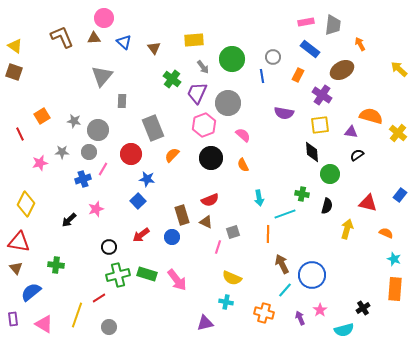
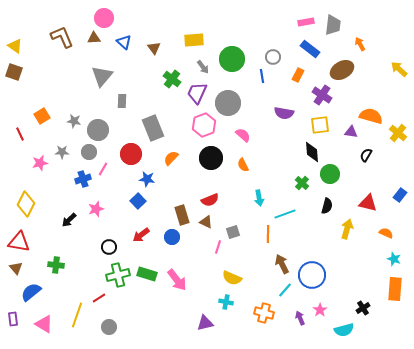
orange semicircle at (172, 155): moved 1 px left, 3 px down
black semicircle at (357, 155): moved 9 px right; rotated 24 degrees counterclockwise
green cross at (302, 194): moved 11 px up; rotated 32 degrees clockwise
